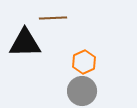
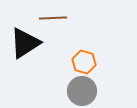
black triangle: rotated 32 degrees counterclockwise
orange hexagon: rotated 20 degrees counterclockwise
